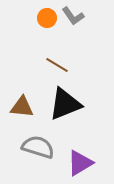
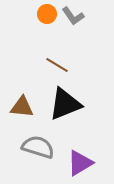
orange circle: moved 4 px up
